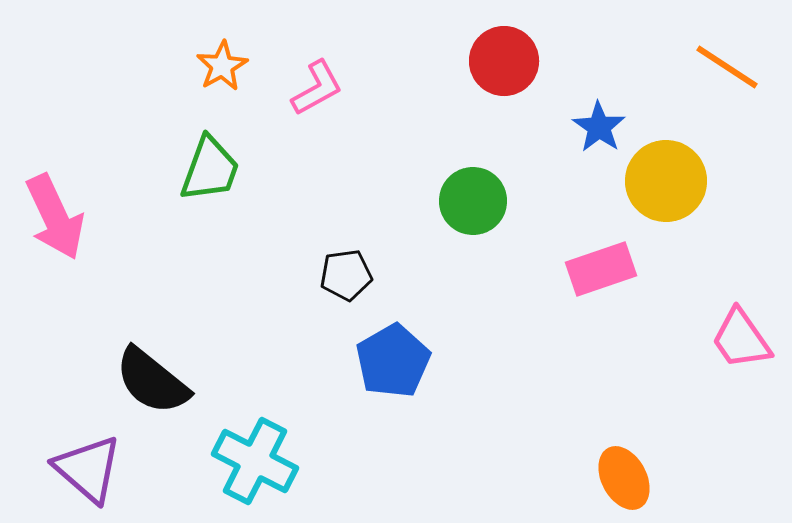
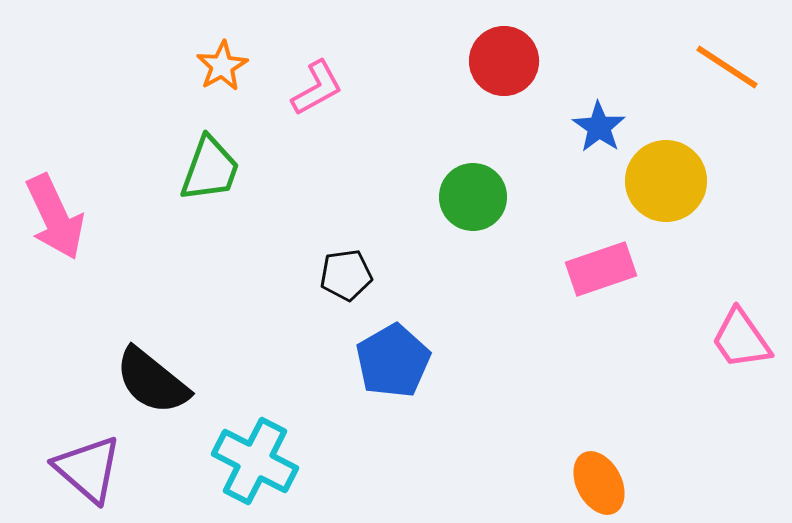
green circle: moved 4 px up
orange ellipse: moved 25 px left, 5 px down
